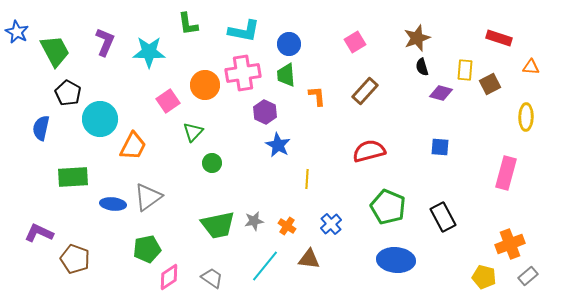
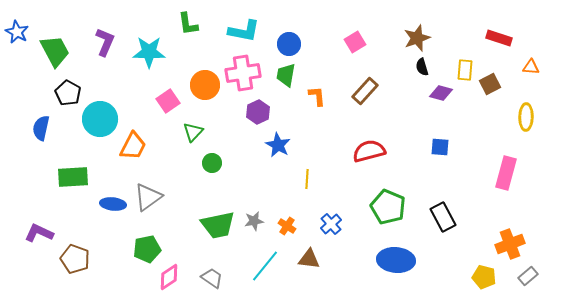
green trapezoid at (286, 75): rotated 15 degrees clockwise
purple hexagon at (265, 112): moved 7 px left; rotated 10 degrees clockwise
